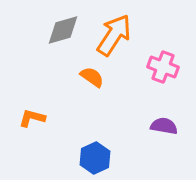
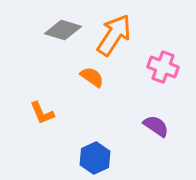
gray diamond: rotated 33 degrees clockwise
orange L-shape: moved 10 px right, 5 px up; rotated 128 degrees counterclockwise
purple semicircle: moved 8 px left; rotated 24 degrees clockwise
